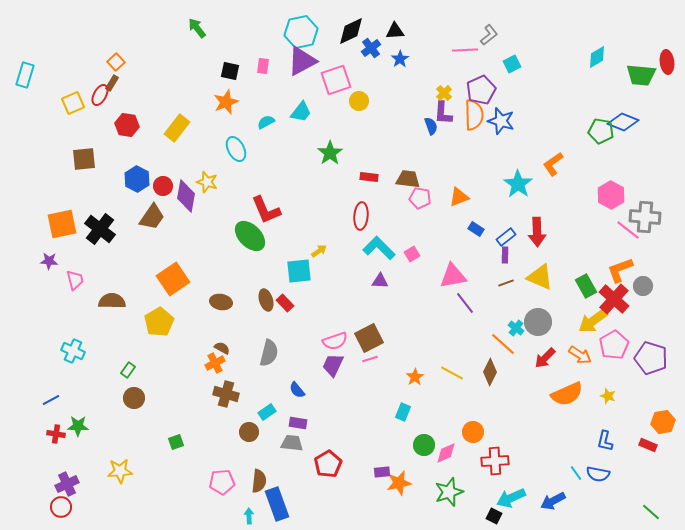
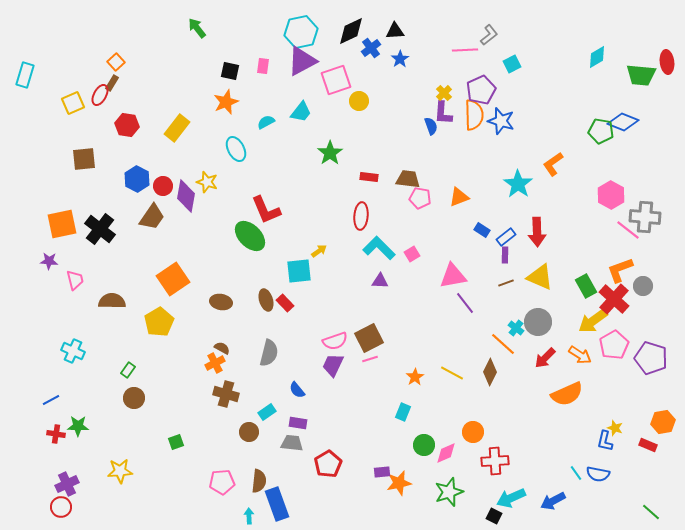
blue rectangle at (476, 229): moved 6 px right, 1 px down
yellow star at (608, 396): moved 7 px right, 32 px down
